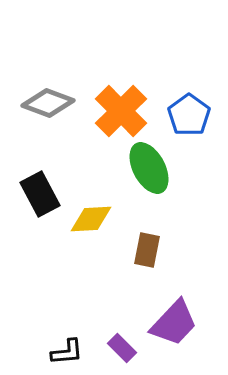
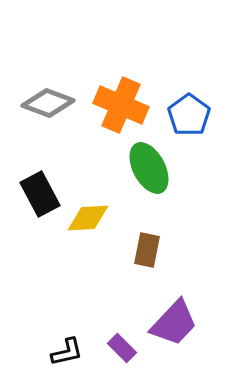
orange cross: moved 6 px up; rotated 22 degrees counterclockwise
yellow diamond: moved 3 px left, 1 px up
black L-shape: rotated 8 degrees counterclockwise
